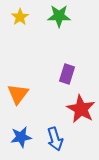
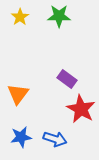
purple rectangle: moved 5 px down; rotated 72 degrees counterclockwise
blue arrow: rotated 55 degrees counterclockwise
